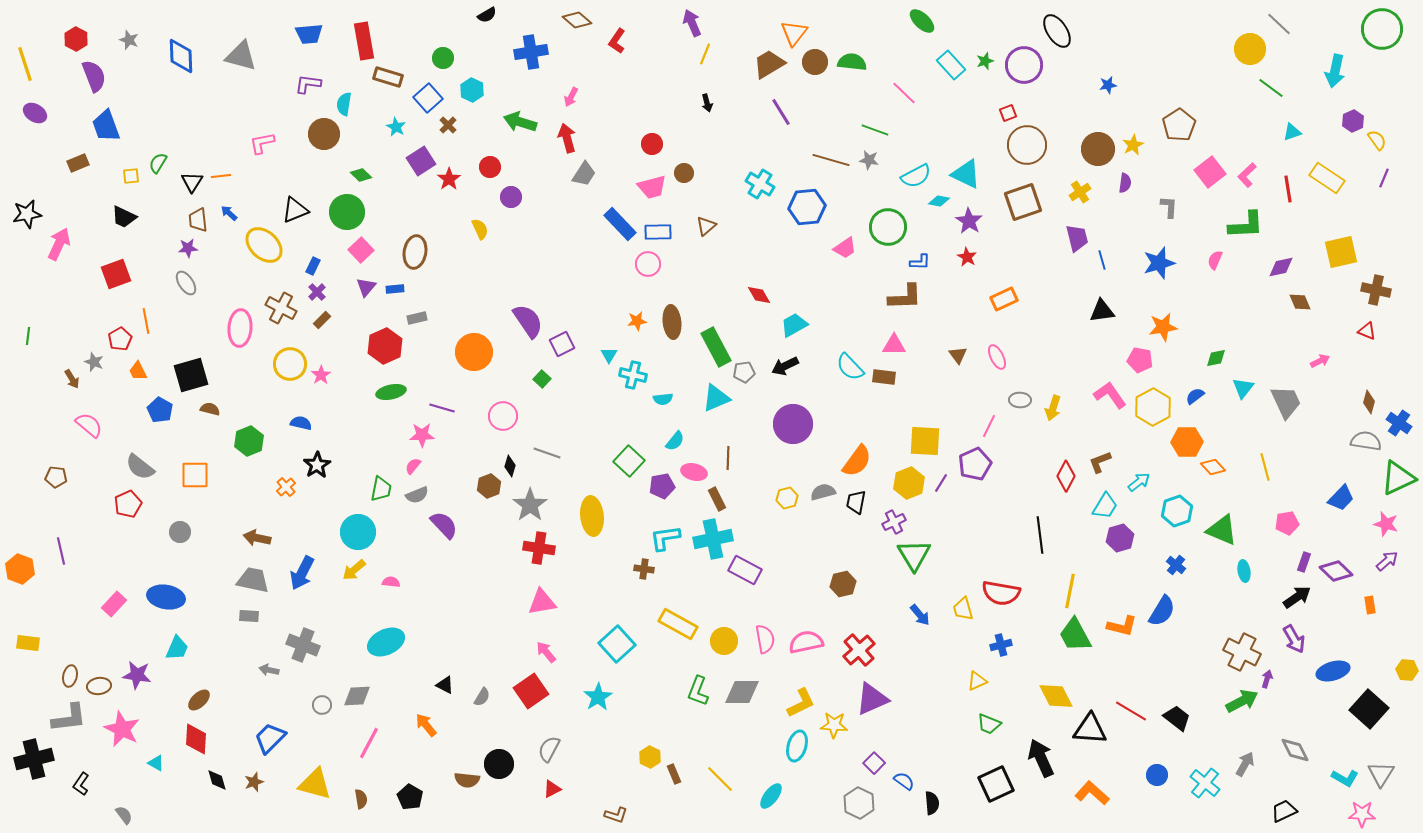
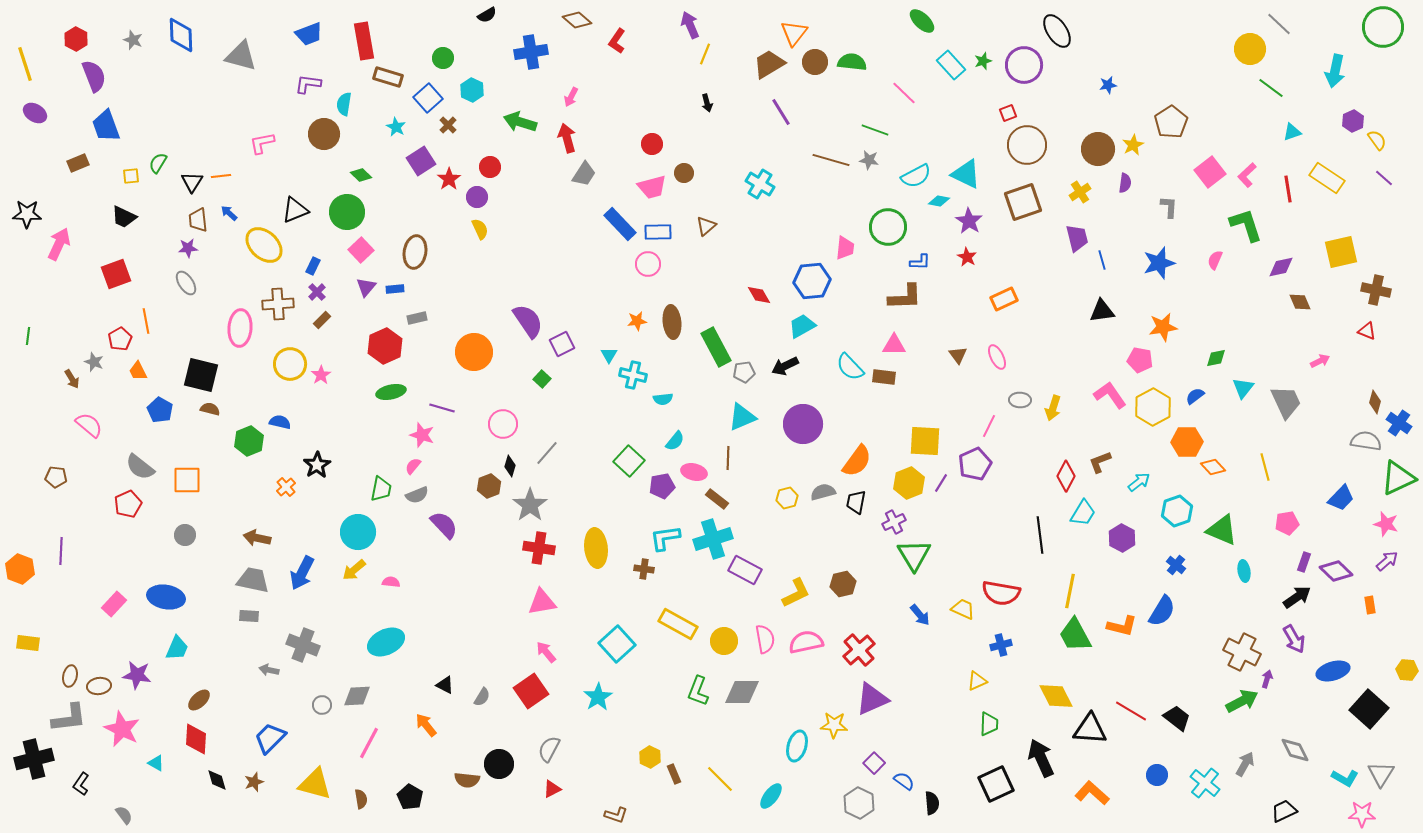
purple arrow at (692, 23): moved 2 px left, 2 px down
green circle at (1382, 29): moved 1 px right, 2 px up
blue trapezoid at (309, 34): rotated 16 degrees counterclockwise
gray star at (129, 40): moved 4 px right
blue diamond at (181, 56): moved 21 px up
green star at (985, 61): moved 2 px left
brown pentagon at (1179, 125): moved 8 px left, 3 px up
purple line at (1384, 178): rotated 72 degrees counterclockwise
purple circle at (511, 197): moved 34 px left
blue hexagon at (807, 207): moved 5 px right, 74 px down
black star at (27, 214): rotated 12 degrees clockwise
green L-shape at (1246, 225): rotated 105 degrees counterclockwise
pink trapezoid at (845, 248): rotated 50 degrees counterclockwise
brown cross at (281, 308): moved 3 px left, 4 px up; rotated 32 degrees counterclockwise
cyan trapezoid at (794, 325): moved 8 px right, 1 px down
black square at (191, 375): moved 10 px right; rotated 30 degrees clockwise
cyan triangle at (716, 398): moved 26 px right, 19 px down
brown diamond at (1369, 402): moved 6 px right
pink circle at (503, 416): moved 8 px down
blue semicircle at (301, 423): moved 21 px left, 1 px up
purple circle at (793, 424): moved 10 px right
pink star at (422, 435): rotated 20 degrees clockwise
gray line at (547, 453): rotated 68 degrees counterclockwise
orange square at (195, 475): moved 8 px left, 5 px down
brown rectangle at (717, 499): rotated 25 degrees counterclockwise
cyan trapezoid at (1105, 506): moved 22 px left, 7 px down
yellow ellipse at (592, 516): moved 4 px right, 32 px down
gray circle at (180, 532): moved 5 px right, 3 px down
purple hexagon at (1120, 538): moved 2 px right; rotated 16 degrees counterclockwise
cyan cross at (713, 539): rotated 6 degrees counterclockwise
purple line at (61, 551): rotated 16 degrees clockwise
yellow trapezoid at (963, 609): rotated 130 degrees clockwise
yellow L-shape at (801, 703): moved 5 px left, 110 px up
green trapezoid at (989, 724): rotated 110 degrees counterclockwise
